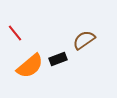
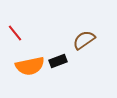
black rectangle: moved 2 px down
orange semicircle: rotated 28 degrees clockwise
